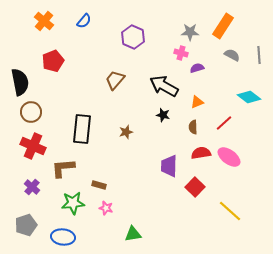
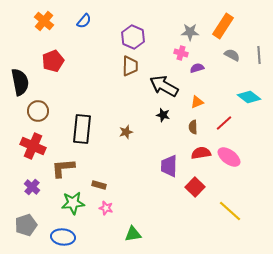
brown trapezoid: moved 15 px right, 14 px up; rotated 140 degrees clockwise
brown circle: moved 7 px right, 1 px up
